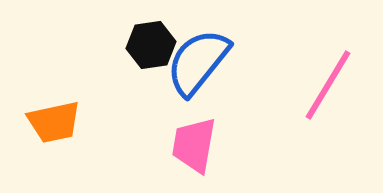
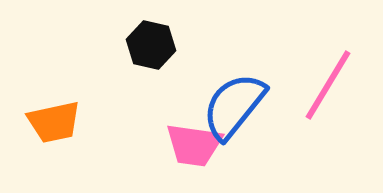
black hexagon: rotated 21 degrees clockwise
blue semicircle: moved 36 px right, 44 px down
pink trapezoid: rotated 92 degrees counterclockwise
